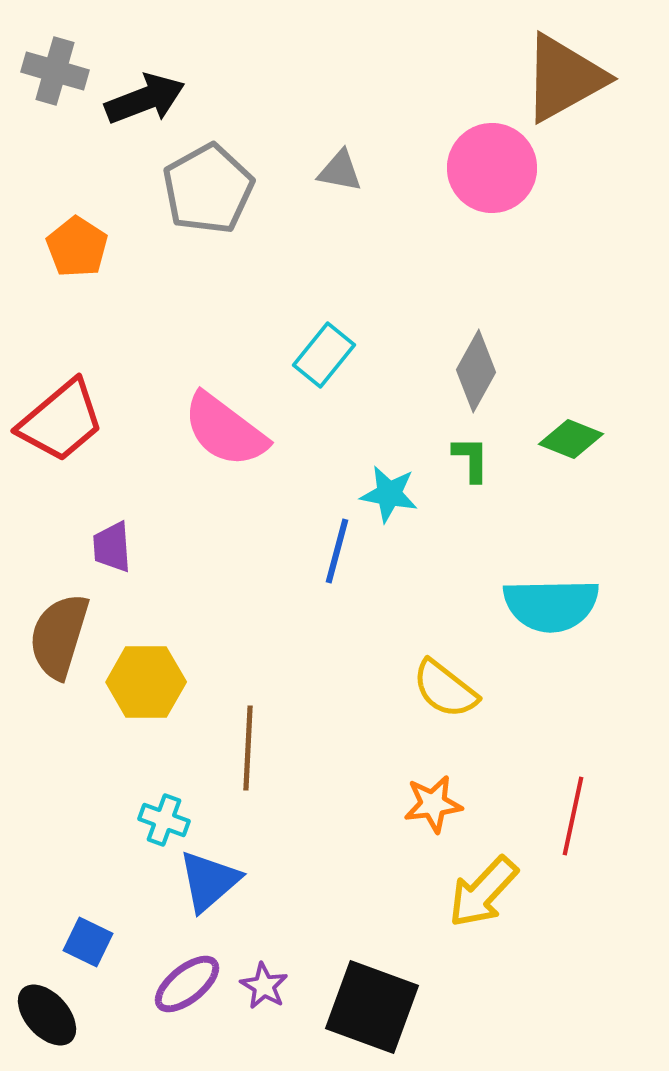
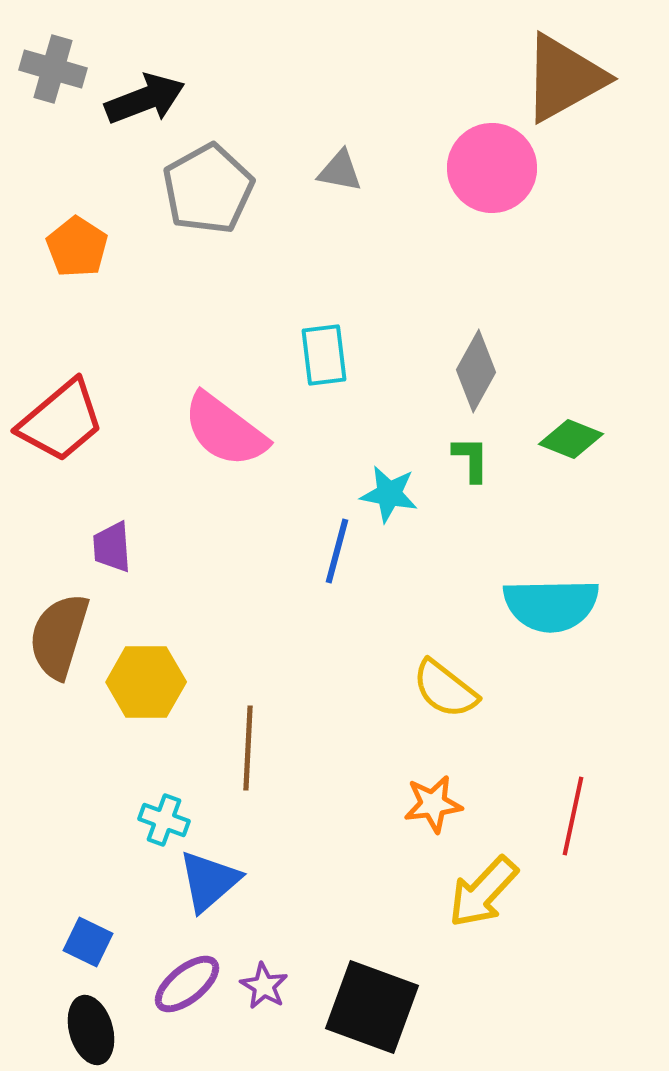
gray cross: moved 2 px left, 2 px up
cyan rectangle: rotated 46 degrees counterclockwise
black ellipse: moved 44 px right, 15 px down; rotated 26 degrees clockwise
